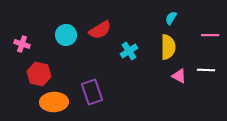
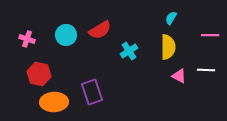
pink cross: moved 5 px right, 5 px up
